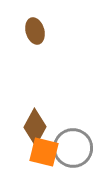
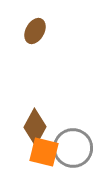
brown ellipse: rotated 45 degrees clockwise
